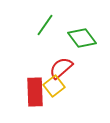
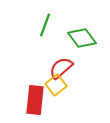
green line: rotated 15 degrees counterclockwise
yellow square: moved 2 px right, 1 px up
red rectangle: moved 8 px down; rotated 8 degrees clockwise
